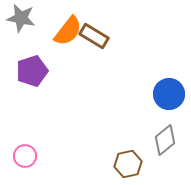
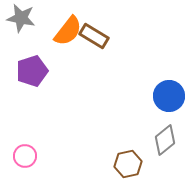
blue circle: moved 2 px down
